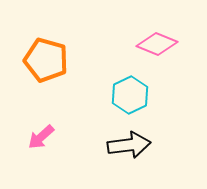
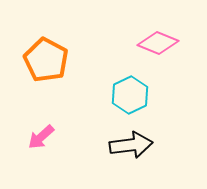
pink diamond: moved 1 px right, 1 px up
orange pentagon: rotated 12 degrees clockwise
black arrow: moved 2 px right
